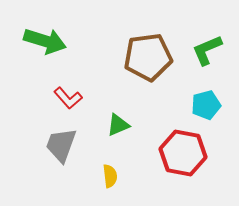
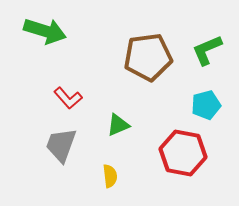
green arrow: moved 10 px up
